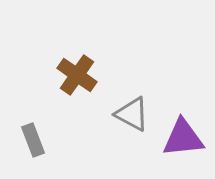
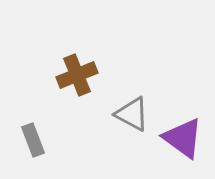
brown cross: rotated 33 degrees clockwise
purple triangle: rotated 42 degrees clockwise
